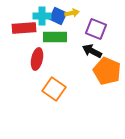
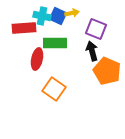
cyan cross: rotated 12 degrees clockwise
green rectangle: moved 6 px down
black arrow: rotated 48 degrees clockwise
